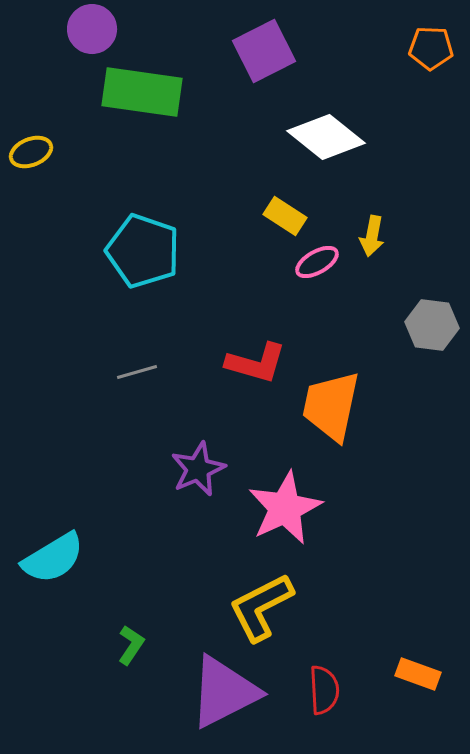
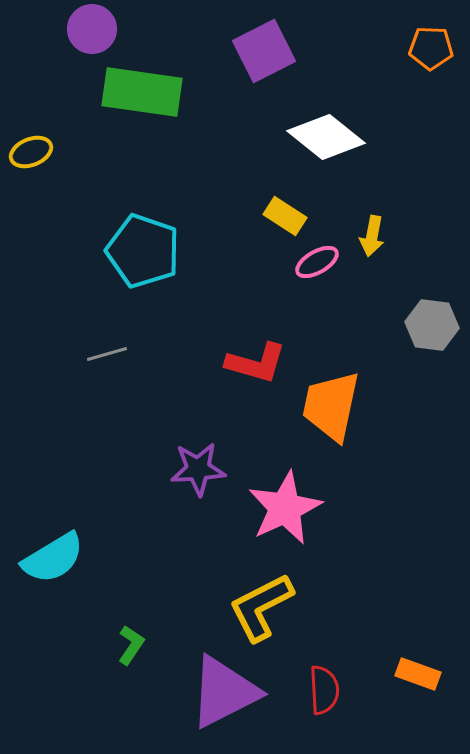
gray line: moved 30 px left, 18 px up
purple star: rotated 20 degrees clockwise
